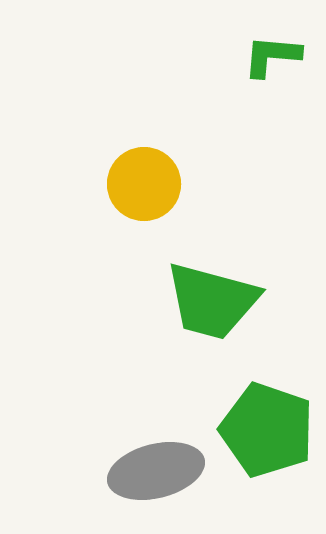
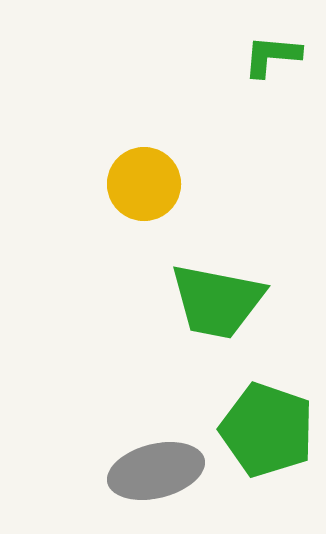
green trapezoid: moved 5 px right; rotated 4 degrees counterclockwise
